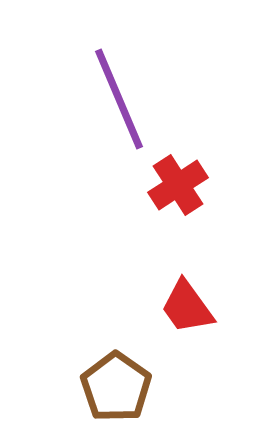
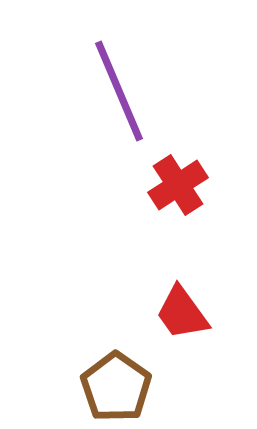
purple line: moved 8 px up
red trapezoid: moved 5 px left, 6 px down
